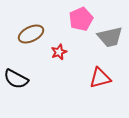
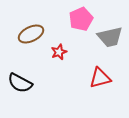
black semicircle: moved 4 px right, 4 px down
